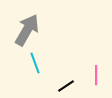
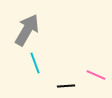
pink line: rotated 66 degrees counterclockwise
black line: rotated 30 degrees clockwise
